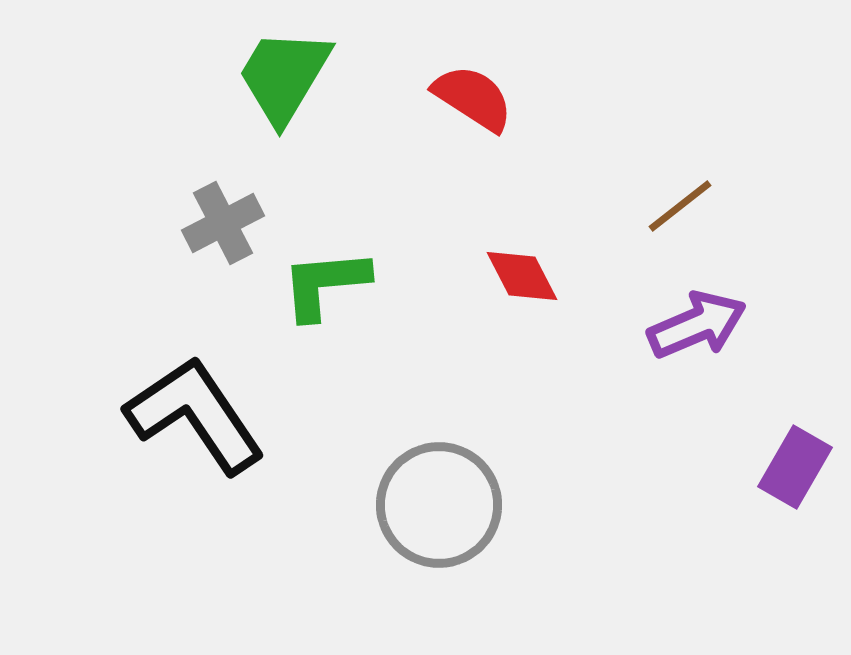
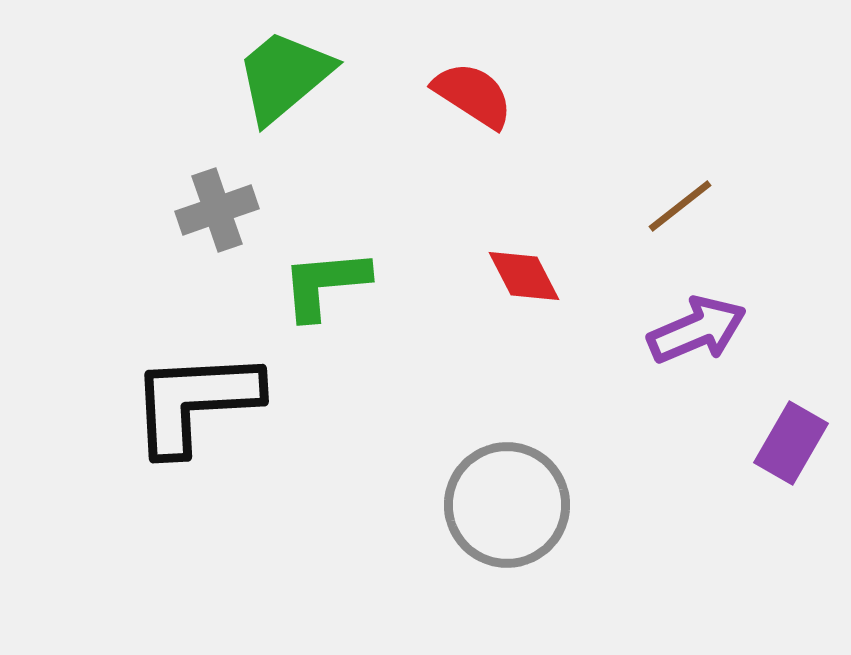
green trapezoid: rotated 19 degrees clockwise
red semicircle: moved 3 px up
gray cross: moved 6 px left, 13 px up; rotated 8 degrees clockwise
red diamond: moved 2 px right
purple arrow: moved 5 px down
black L-shape: moved 13 px up; rotated 59 degrees counterclockwise
purple rectangle: moved 4 px left, 24 px up
gray circle: moved 68 px right
